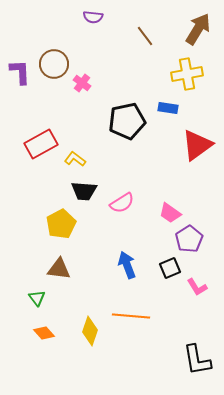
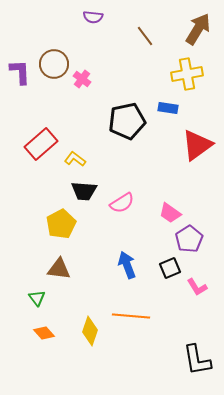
pink cross: moved 4 px up
red rectangle: rotated 12 degrees counterclockwise
